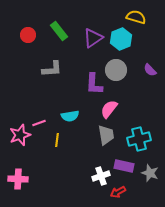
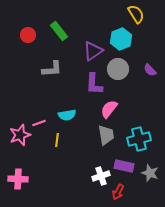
yellow semicircle: moved 3 px up; rotated 42 degrees clockwise
purple triangle: moved 13 px down
gray circle: moved 2 px right, 1 px up
cyan semicircle: moved 3 px left, 1 px up
red arrow: rotated 35 degrees counterclockwise
